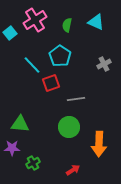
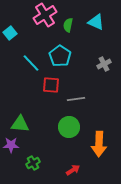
pink cross: moved 10 px right, 5 px up
green semicircle: moved 1 px right
cyan line: moved 1 px left, 2 px up
red square: moved 2 px down; rotated 24 degrees clockwise
purple star: moved 1 px left, 3 px up
